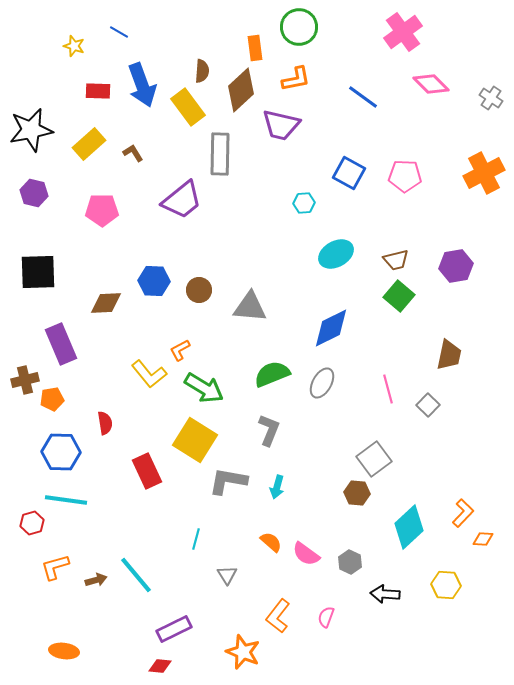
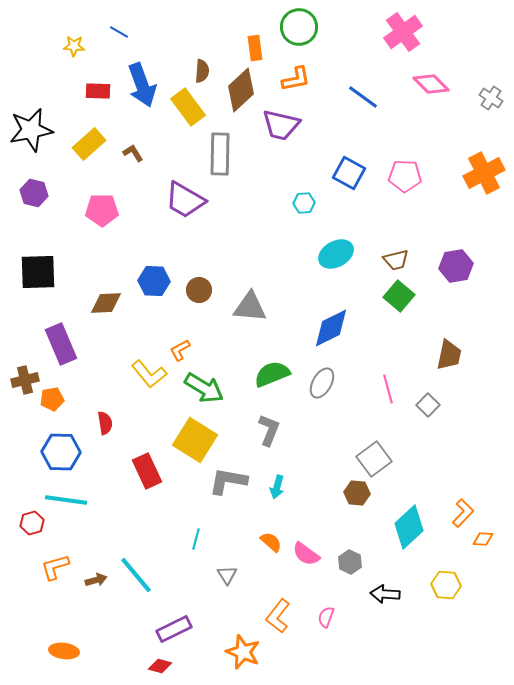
yellow star at (74, 46): rotated 15 degrees counterclockwise
purple trapezoid at (182, 200): moved 3 px right; rotated 69 degrees clockwise
red diamond at (160, 666): rotated 10 degrees clockwise
